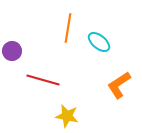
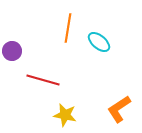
orange L-shape: moved 24 px down
yellow star: moved 2 px left, 1 px up
